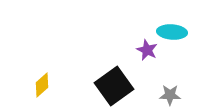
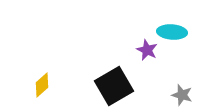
black square: rotated 6 degrees clockwise
gray star: moved 12 px right; rotated 15 degrees clockwise
